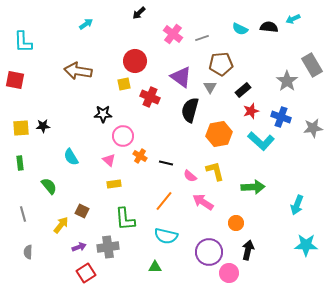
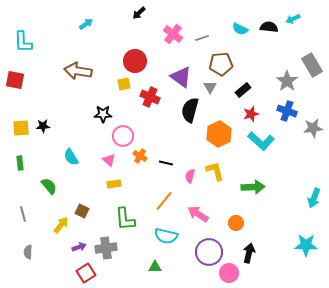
red star at (251, 111): moved 3 px down
blue cross at (281, 117): moved 6 px right, 6 px up
orange hexagon at (219, 134): rotated 15 degrees counterclockwise
pink semicircle at (190, 176): rotated 64 degrees clockwise
pink arrow at (203, 202): moved 5 px left, 12 px down
cyan arrow at (297, 205): moved 17 px right, 7 px up
gray cross at (108, 247): moved 2 px left, 1 px down
black arrow at (248, 250): moved 1 px right, 3 px down
